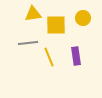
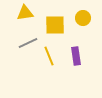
yellow triangle: moved 8 px left, 1 px up
yellow square: moved 1 px left
gray line: rotated 18 degrees counterclockwise
yellow line: moved 1 px up
